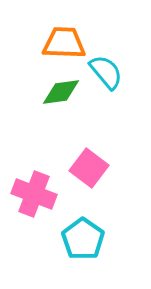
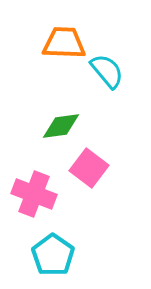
cyan semicircle: moved 1 px right, 1 px up
green diamond: moved 34 px down
cyan pentagon: moved 30 px left, 16 px down
